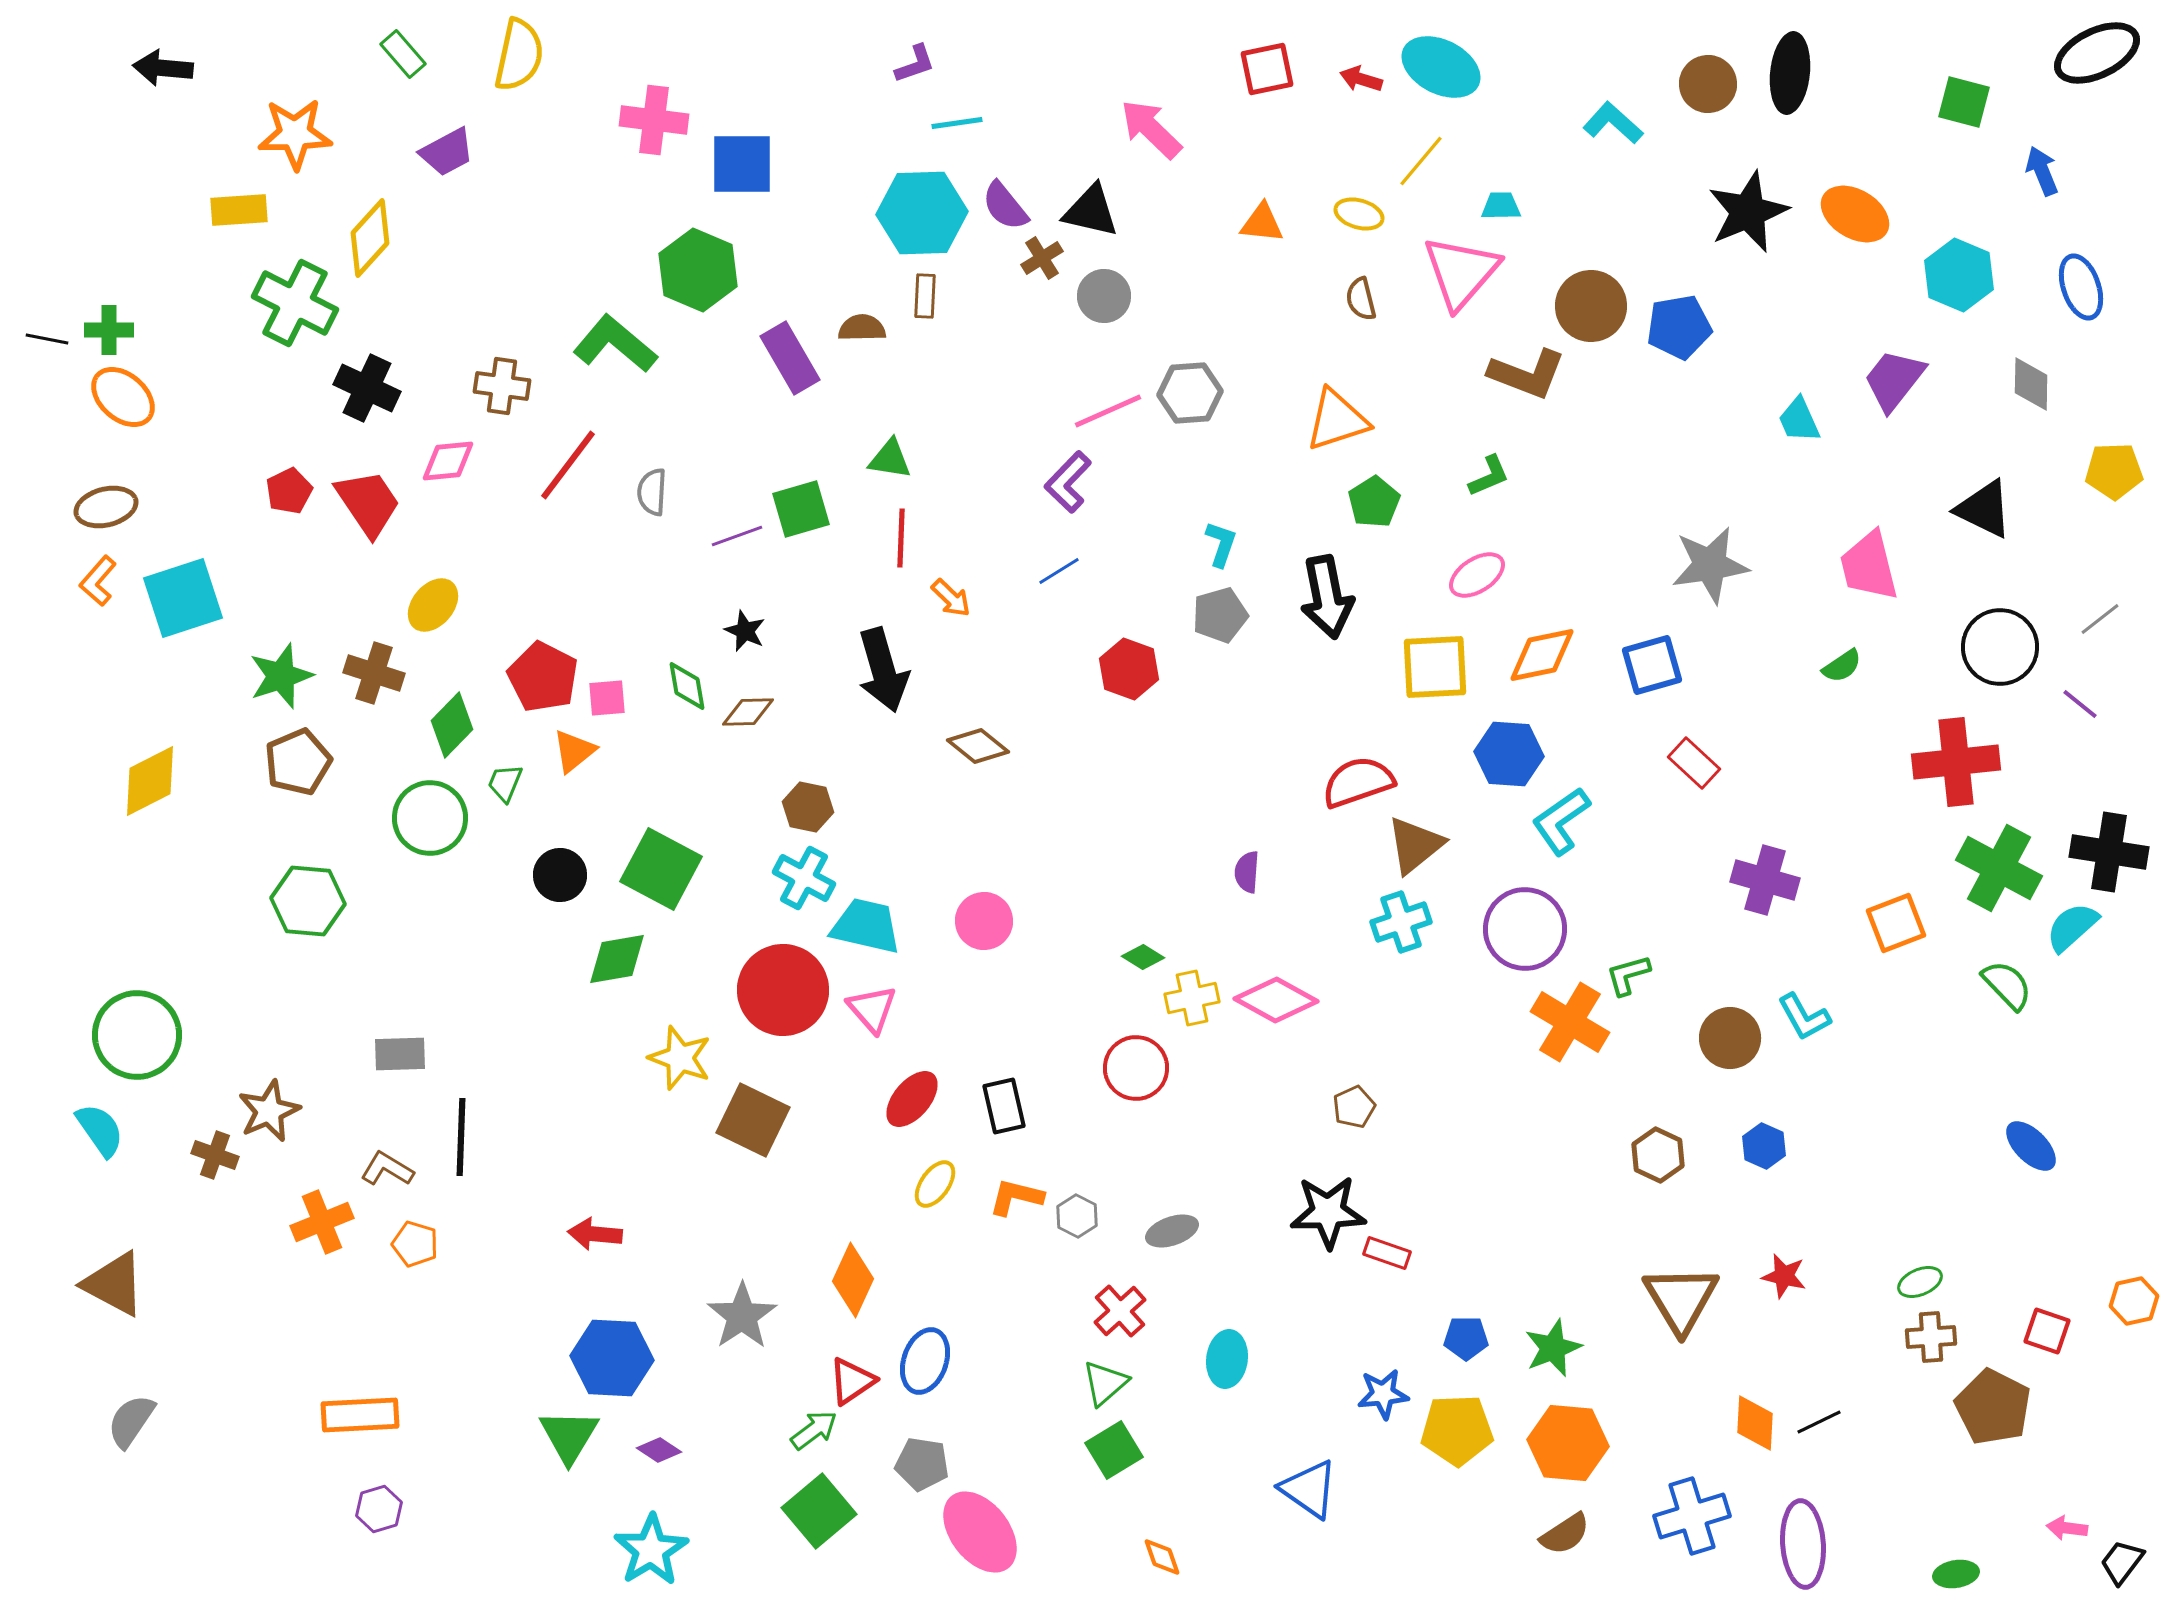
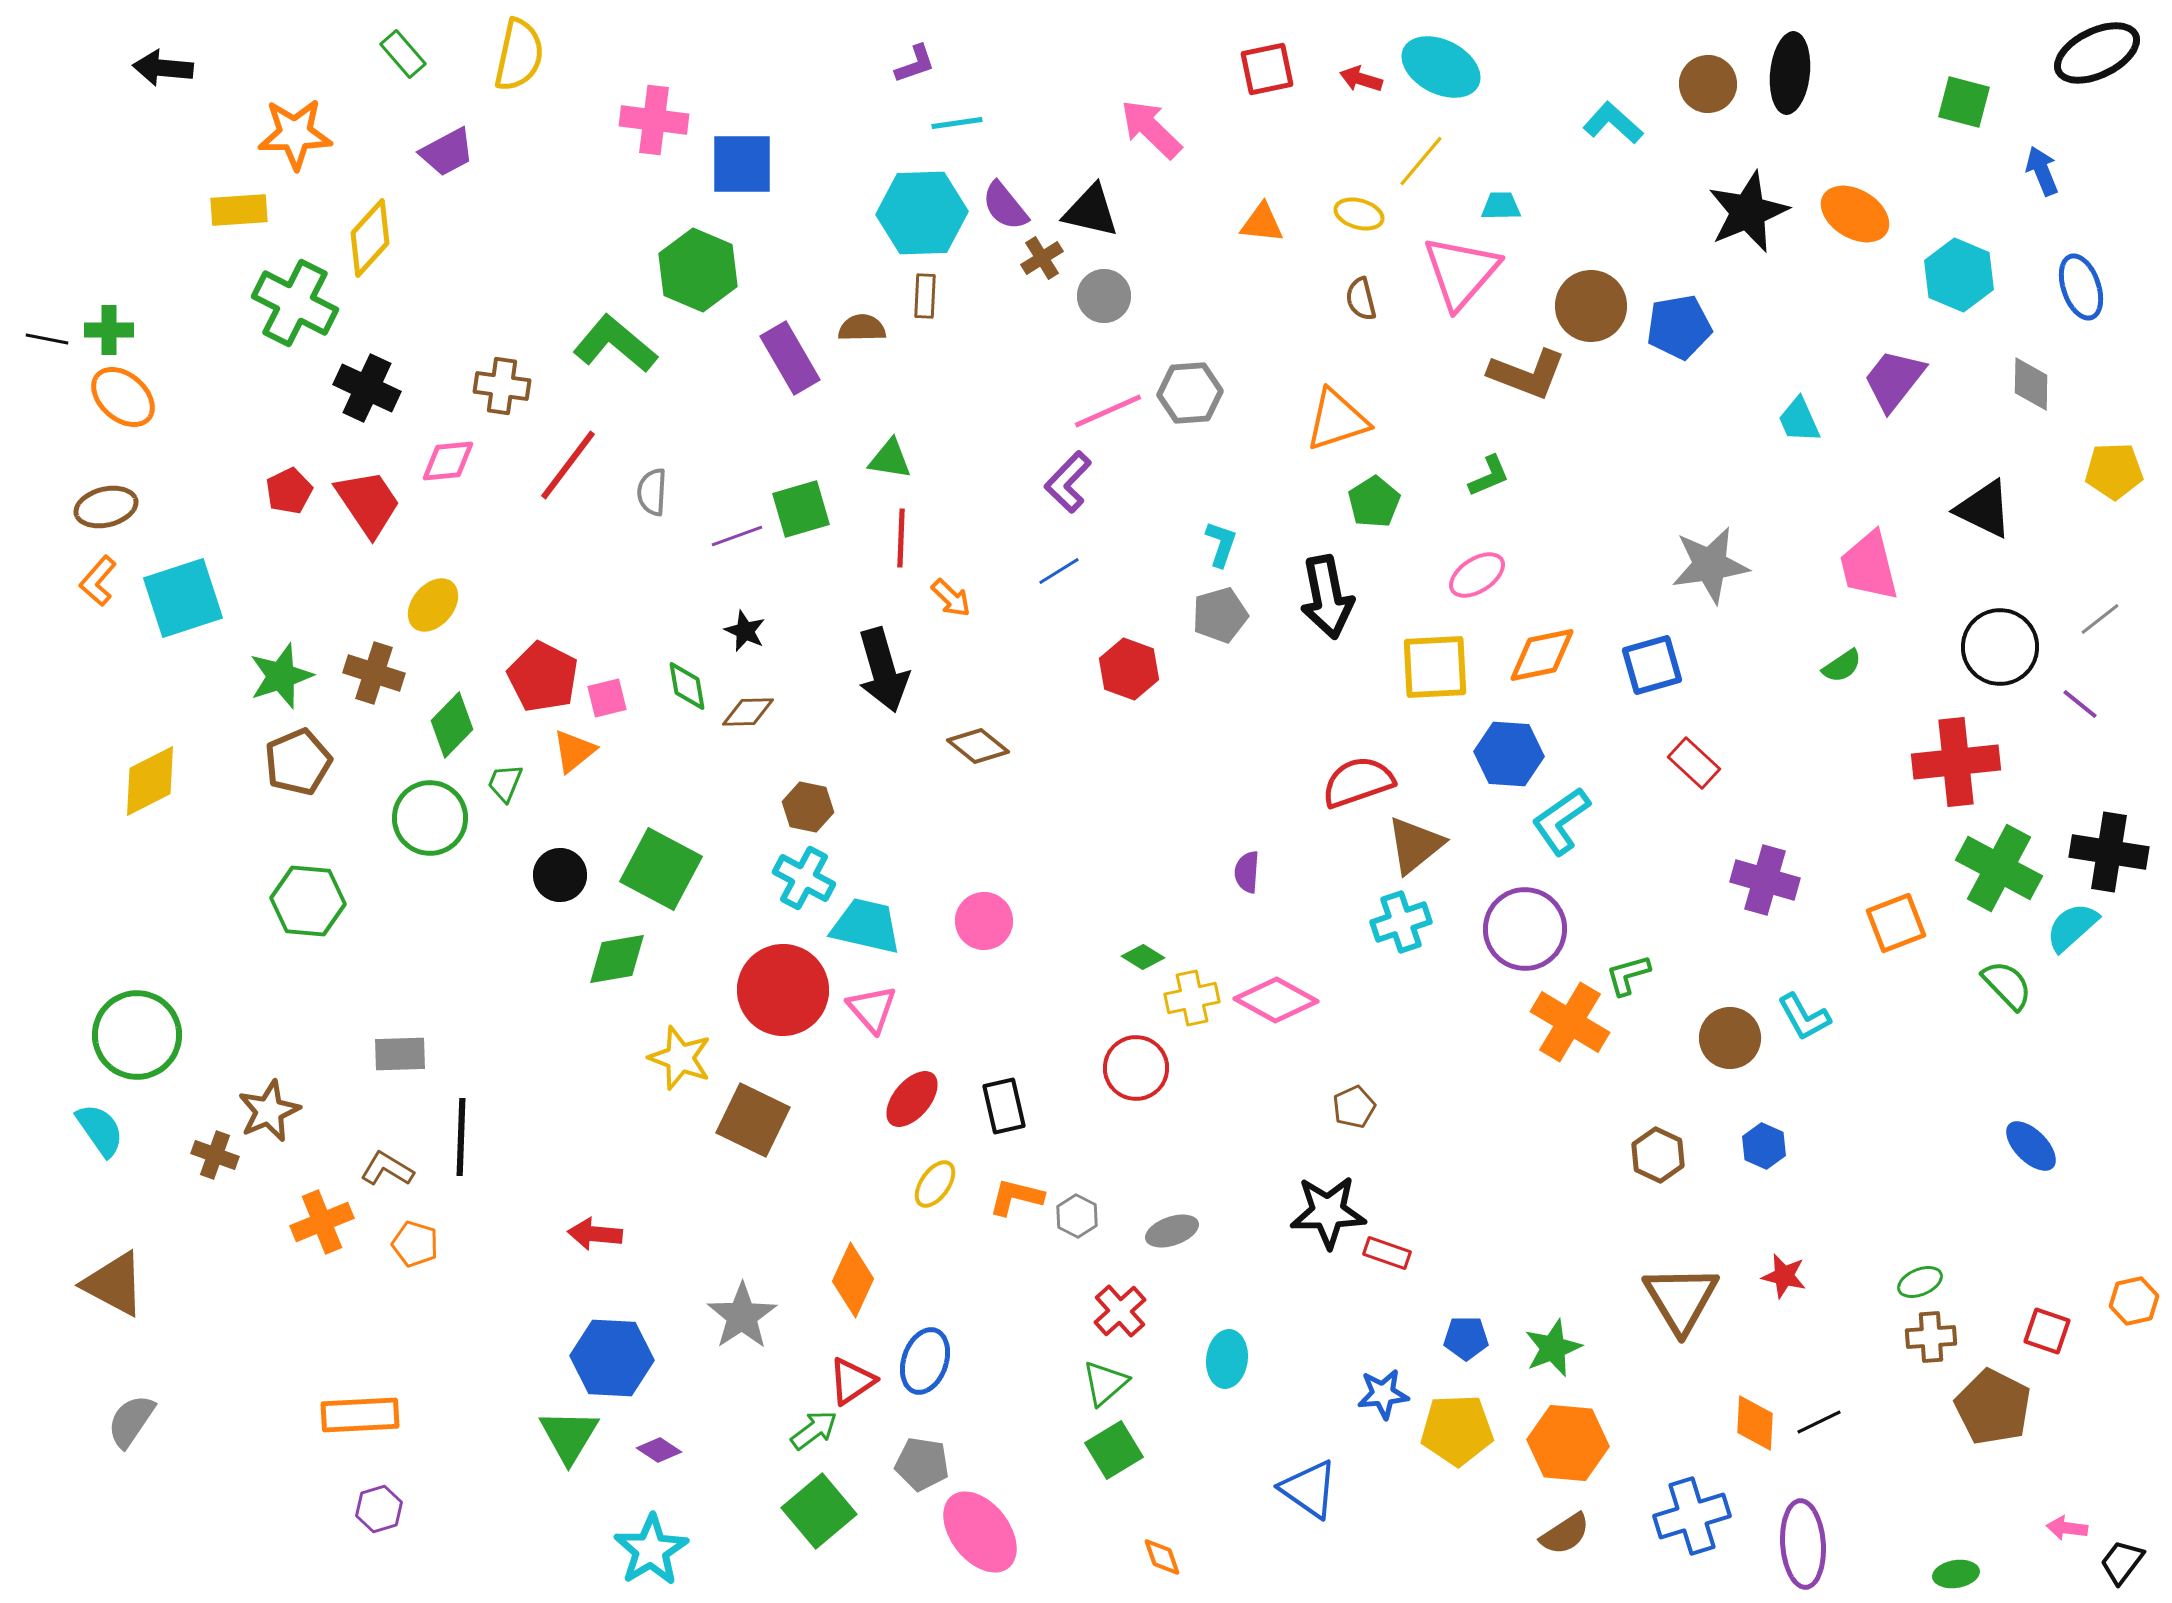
pink square at (607, 698): rotated 9 degrees counterclockwise
